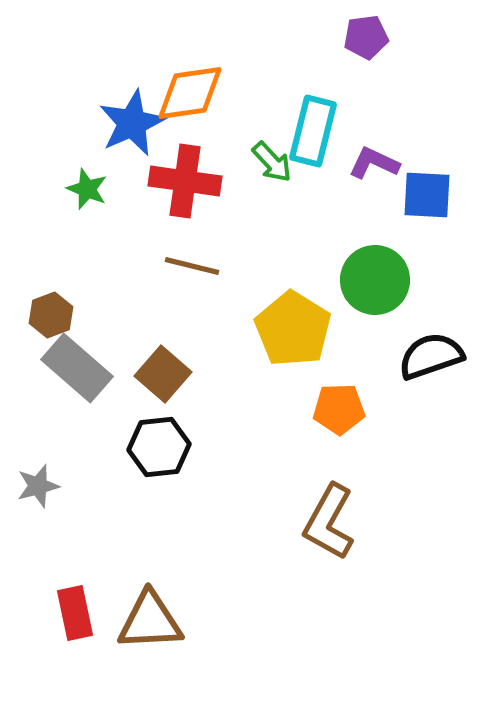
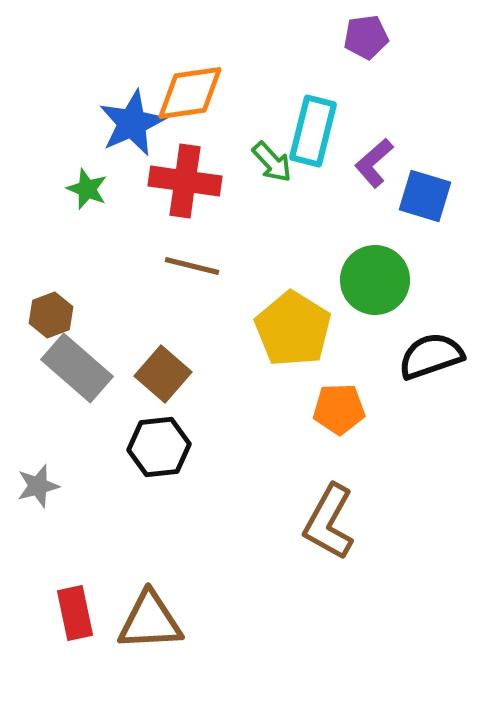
purple L-shape: rotated 66 degrees counterclockwise
blue square: moved 2 px left, 1 px down; rotated 14 degrees clockwise
